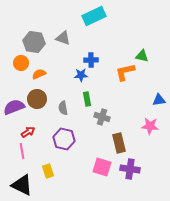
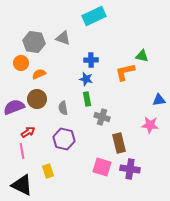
blue star: moved 5 px right, 4 px down; rotated 16 degrees clockwise
pink star: moved 1 px up
